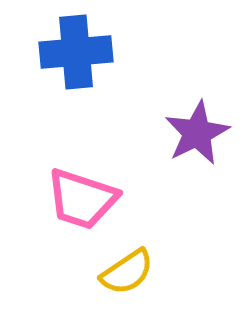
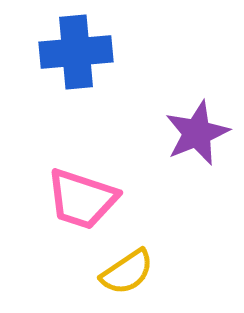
purple star: rotated 4 degrees clockwise
